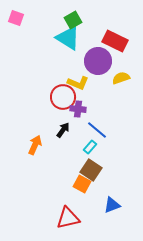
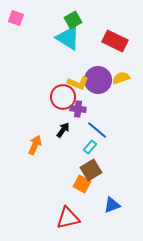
purple circle: moved 19 px down
brown square: rotated 25 degrees clockwise
